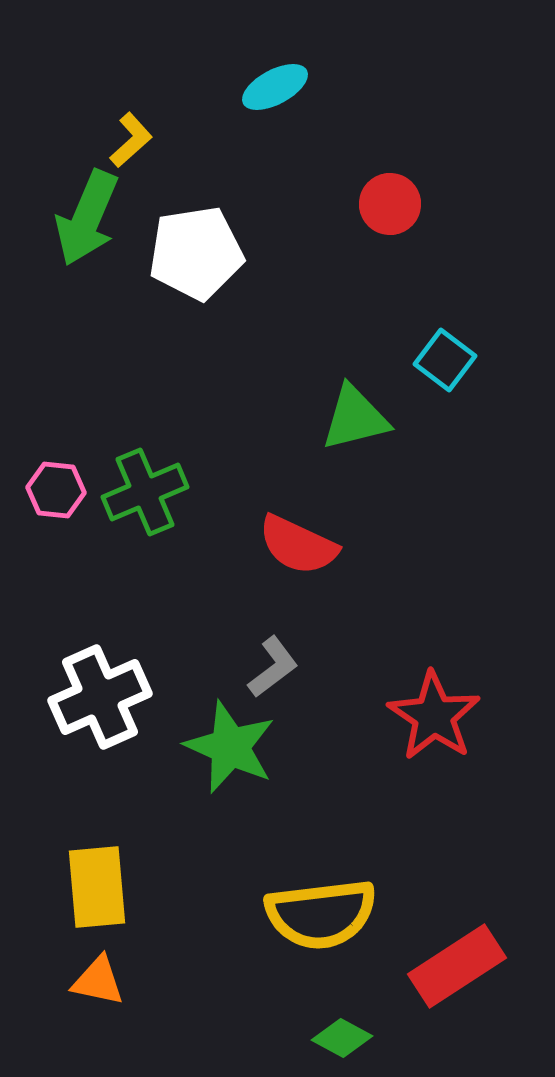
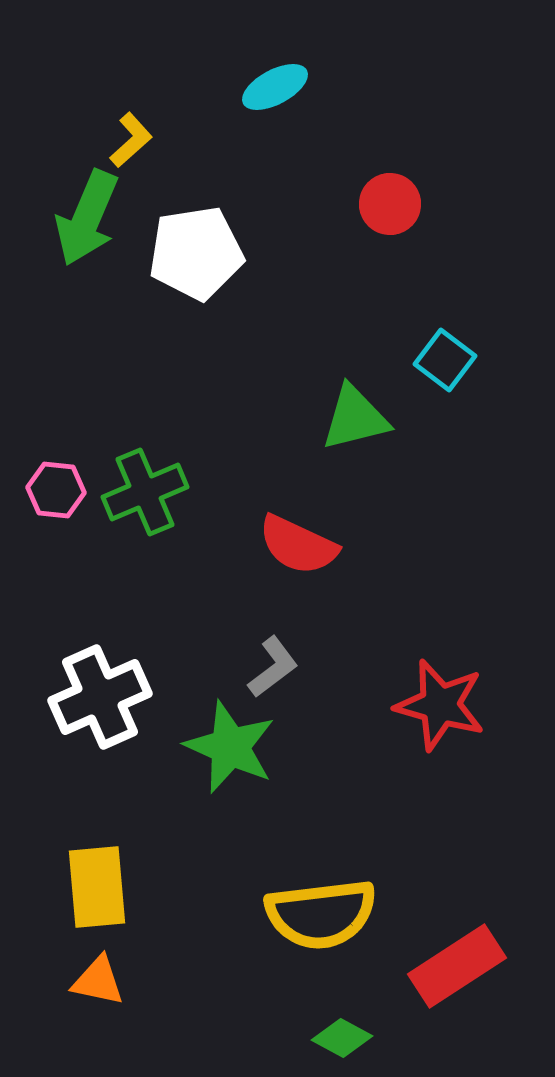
red star: moved 6 px right, 11 px up; rotated 18 degrees counterclockwise
